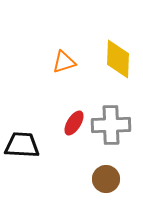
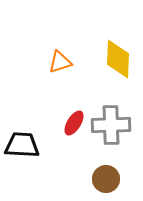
orange triangle: moved 4 px left
